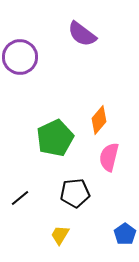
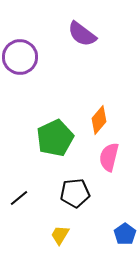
black line: moved 1 px left
